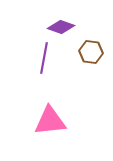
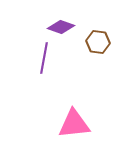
brown hexagon: moved 7 px right, 10 px up
pink triangle: moved 24 px right, 3 px down
